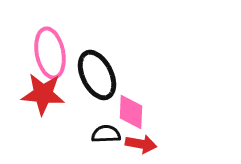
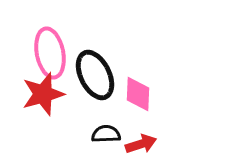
black ellipse: moved 2 px left
red star: rotated 21 degrees counterclockwise
pink diamond: moved 7 px right, 18 px up
red arrow: rotated 28 degrees counterclockwise
